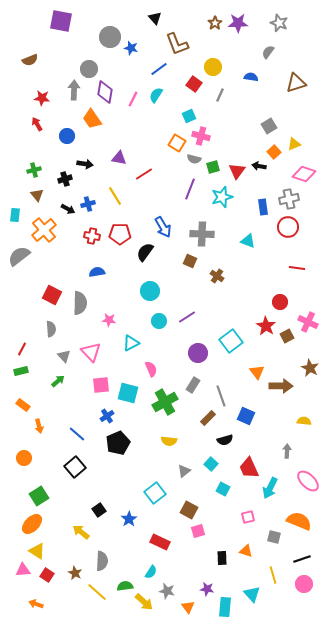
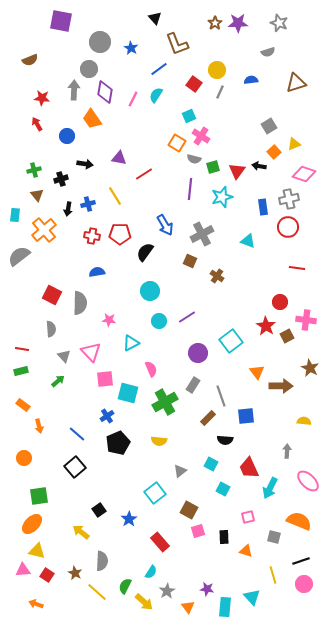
gray circle at (110, 37): moved 10 px left, 5 px down
blue star at (131, 48): rotated 16 degrees clockwise
gray semicircle at (268, 52): rotated 144 degrees counterclockwise
yellow circle at (213, 67): moved 4 px right, 3 px down
blue semicircle at (251, 77): moved 3 px down; rotated 16 degrees counterclockwise
gray line at (220, 95): moved 3 px up
pink cross at (201, 136): rotated 18 degrees clockwise
black cross at (65, 179): moved 4 px left
purple line at (190, 189): rotated 15 degrees counterclockwise
black arrow at (68, 209): rotated 72 degrees clockwise
blue arrow at (163, 227): moved 2 px right, 2 px up
gray cross at (202, 234): rotated 30 degrees counterclockwise
pink cross at (308, 322): moved 2 px left, 2 px up; rotated 18 degrees counterclockwise
red line at (22, 349): rotated 72 degrees clockwise
pink square at (101, 385): moved 4 px right, 6 px up
blue square at (246, 416): rotated 30 degrees counterclockwise
black semicircle at (225, 440): rotated 21 degrees clockwise
yellow semicircle at (169, 441): moved 10 px left
cyan square at (211, 464): rotated 16 degrees counterclockwise
gray triangle at (184, 471): moved 4 px left
green square at (39, 496): rotated 24 degrees clockwise
red rectangle at (160, 542): rotated 24 degrees clockwise
yellow triangle at (37, 551): rotated 18 degrees counterclockwise
black rectangle at (222, 558): moved 2 px right, 21 px up
black line at (302, 559): moved 1 px left, 2 px down
green semicircle at (125, 586): rotated 56 degrees counterclockwise
gray star at (167, 591): rotated 28 degrees clockwise
cyan triangle at (252, 594): moved 3 px down
